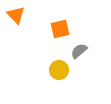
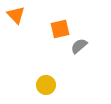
gray semicircle: moved 5 px up
yellow circle: moved 13 px left, 15 px down
